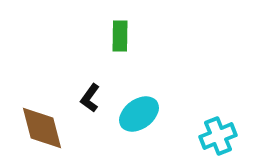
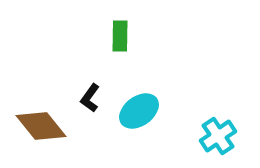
cyan ellipse: moved 3 px up
brown diamond: moved 1 px left, 2 px up; rotated 24 degrees counterclockwise
cyan cross: rotated 12 degrees counterclockwise
